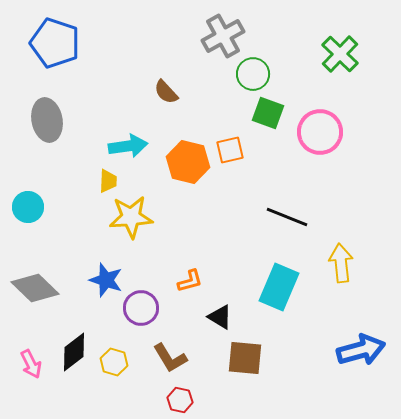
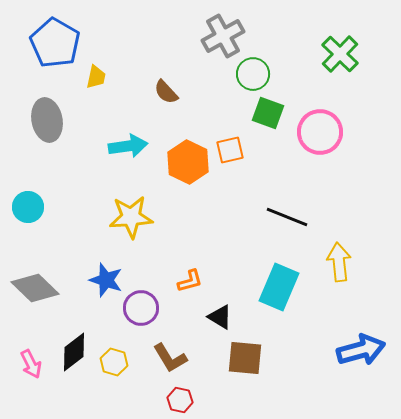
blue pentagon: rotated 12 degrees clockwise
orange hexagon: rotated 12 degrees clockwise
yellow trapezoid: moved 12 px left, 104 px up; rotated 10 degrees clockwise
yellow arrow: moved 2 px left, 1 px up
